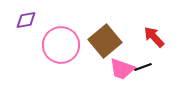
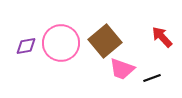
purple diamond: moved 26 px down
red arrow: moved 8 px right
pink circle: moved 2 px up
black line: moved 9 px right, 11 px down
